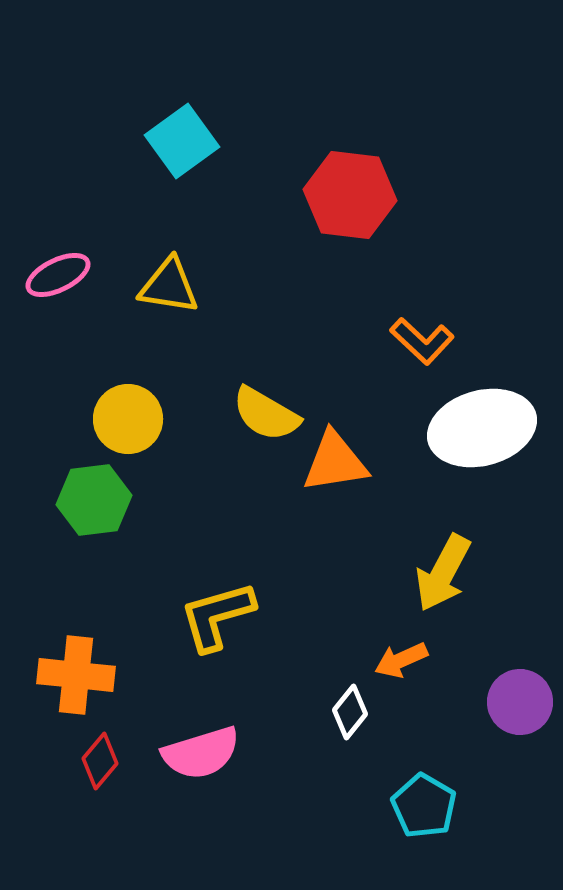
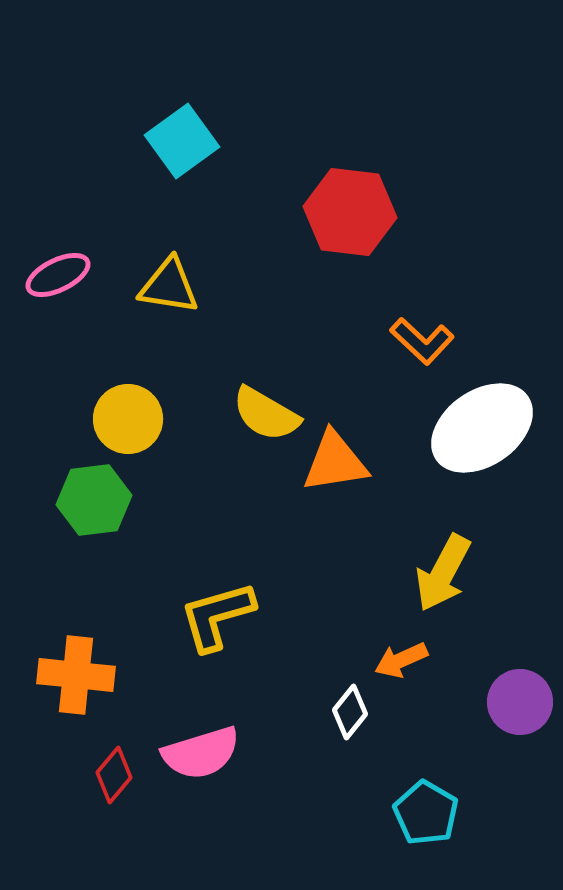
red hexagon: moved 17 px down
white ellipse: rotated 20 degrees counterclockwise
red diamond: moved 14 px right, 14 px down
cyan pentagon: moved 2 px right, 7 px down
